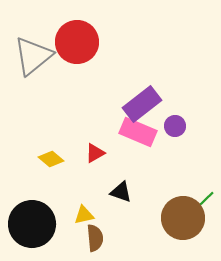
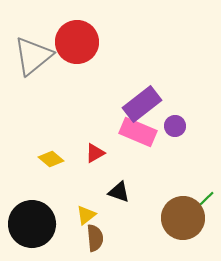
black triangle: moved 2 px left
yellow triangle: moved 2 px right; rotated 25 degrees counterclockwise
